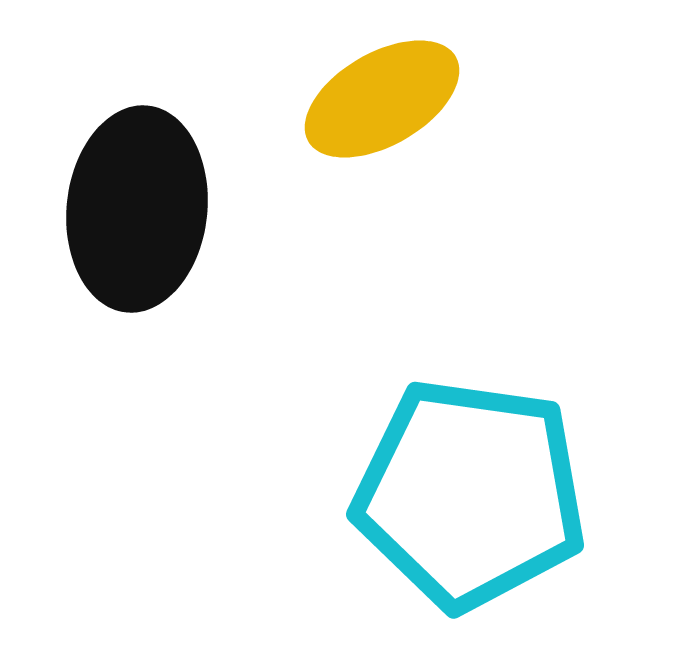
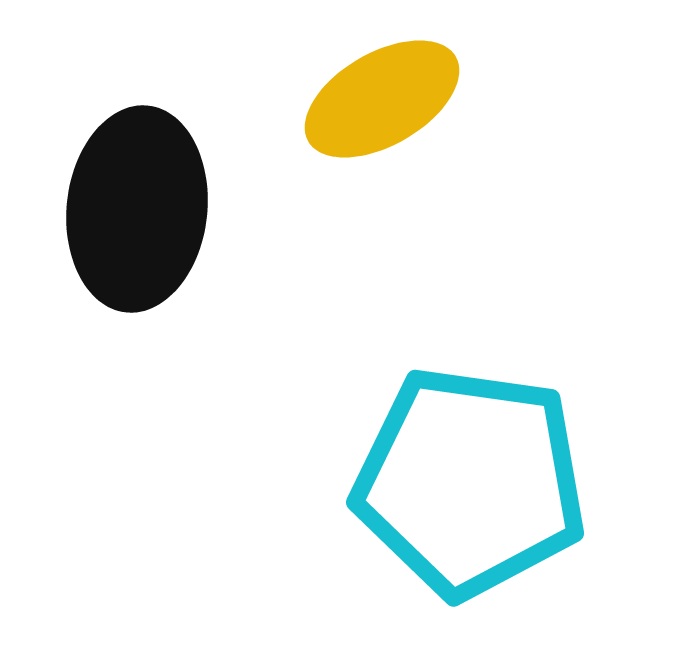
cyan pentagon: moved 12 px up
